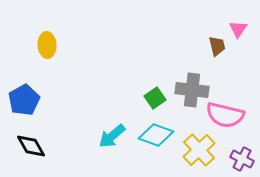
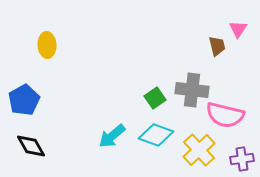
purple cross: rotated 35 degrees counterclockwise
